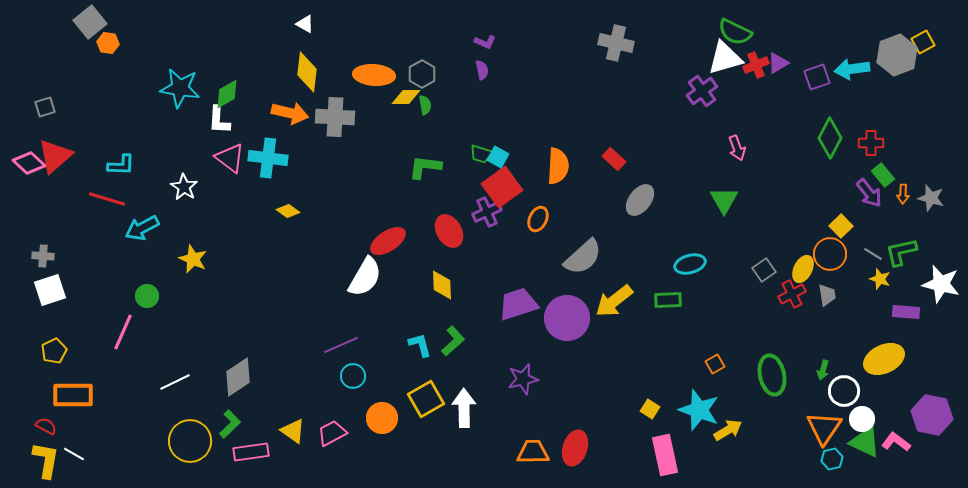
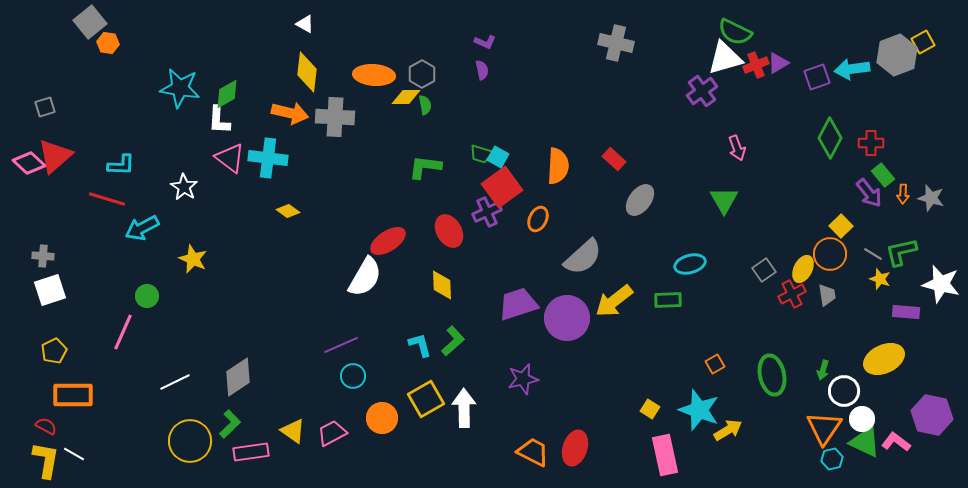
orange trapezoid at (533, 452): rotated 28 degrees clockwise
